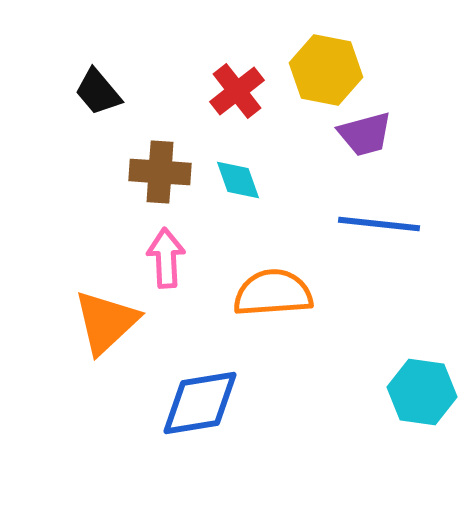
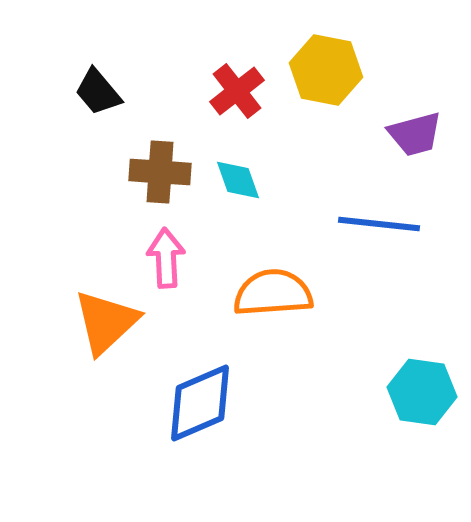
purple trapezoid: moved 50 px right
blue diamond: rotated 14 degrees counterclockwise
